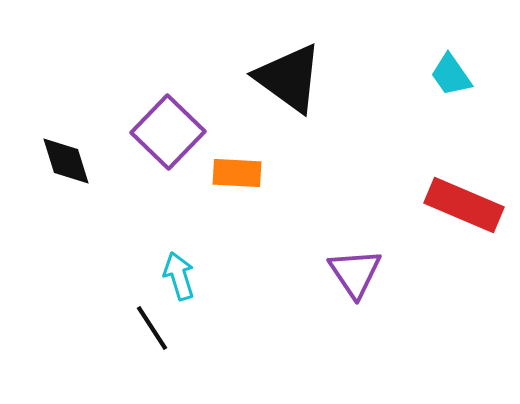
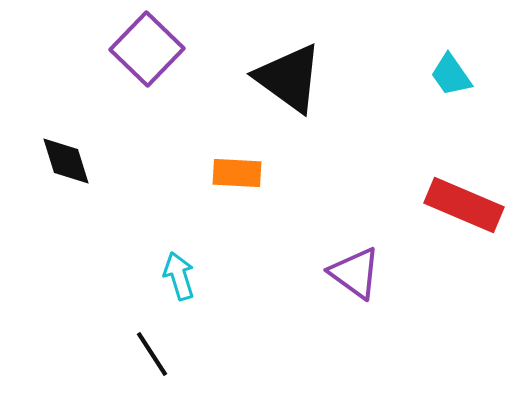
purple square: moved 21 px left, 83 px up
purple triangle: rotated 20 degrees counterclockwise
black line: moved 26 px down
